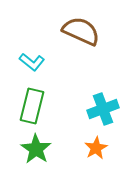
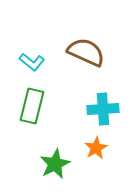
brown semicircle: moved 5 px right, 21 px down
cyan cross: rotated 16 degrees clockwise
green star: moved 19 px right, 15 px down; rotated 12 degrees clockwise
